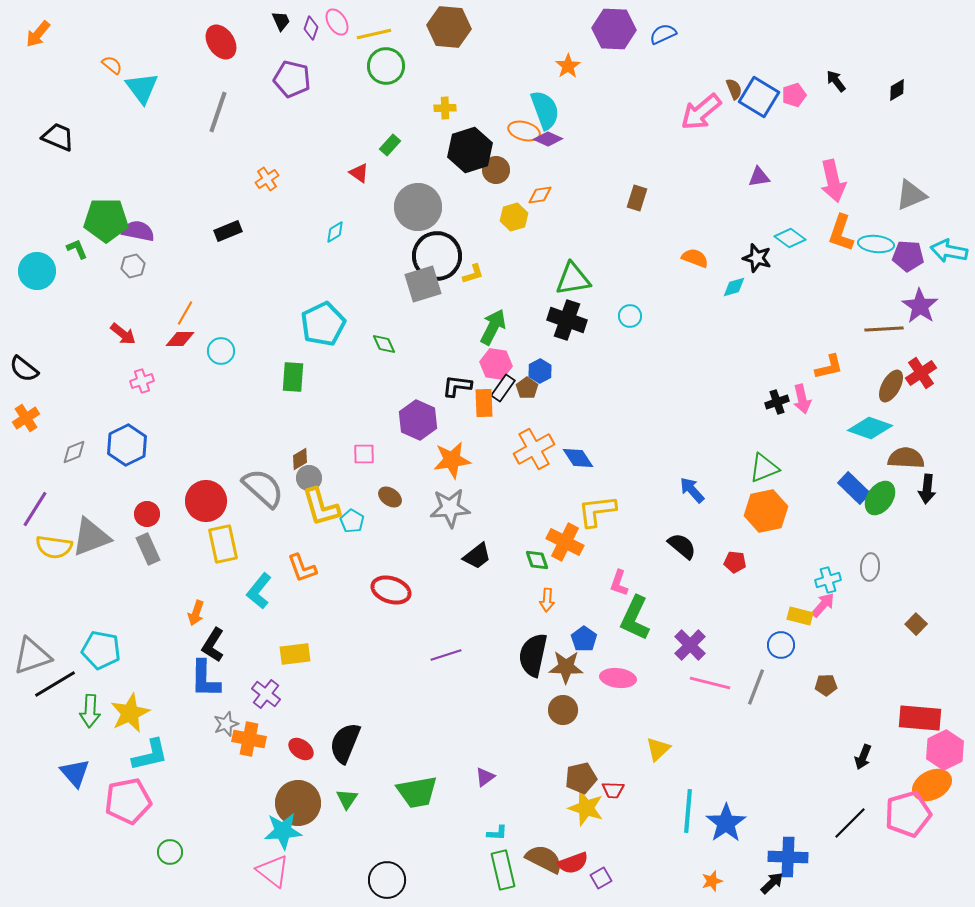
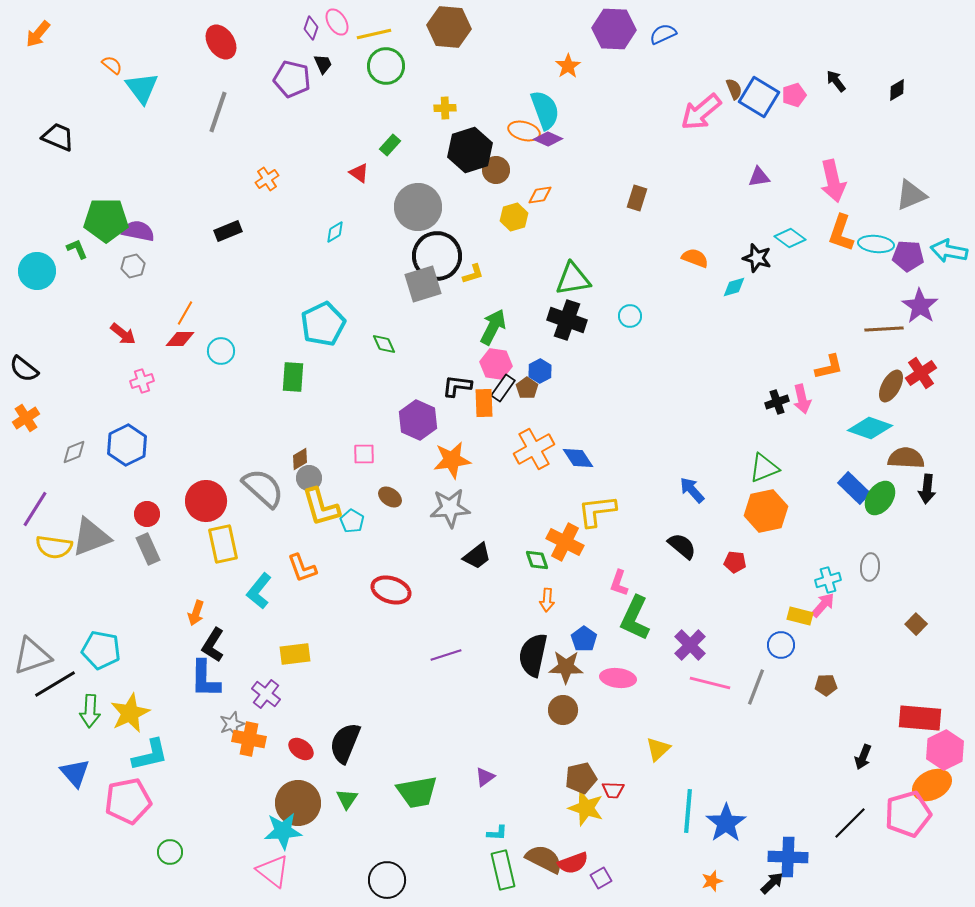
black trapezoid at (281, 21): moved 42 px right, 43 px down
gray star at (226, 724): moved 6 px right
